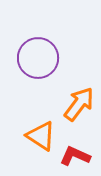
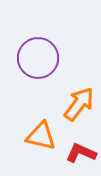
orange triangle: rotated 20 degrees counterclockwise
red L-shape: moved 6 px right, 3 px up
